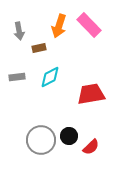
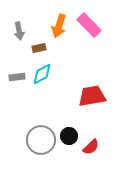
cyan diamond: moved 8 px left, 3 px up
red trapezoid: moved 1 px right, 2 px down
